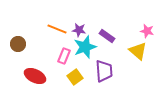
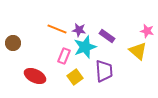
brown circle: moved 5 px left, 1 px up
